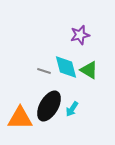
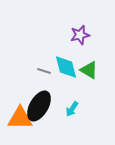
black ellipse: moved 10 px left
